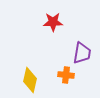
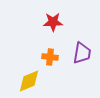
orange cross: moved 16 px left, 18 px up
yellow diamond: moved 1 px left, 1 px down; rotated 55 degrees clockwise
